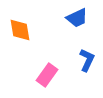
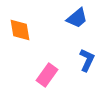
blue trapezoid: rotated 15 degrees counterclockwise
